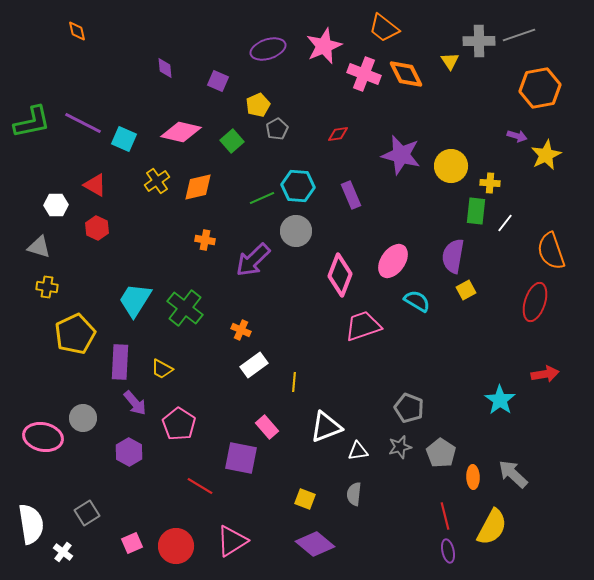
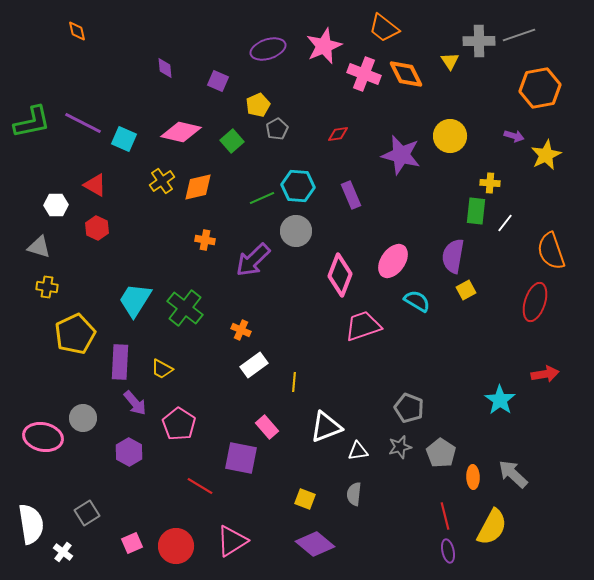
purple arrow at (517, 136): moved 3 px left
yellow circle at (451, 166): moved 1 px left, 30 px up
yellow cross at (157, 181): moved 5 px right
